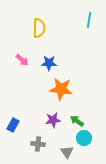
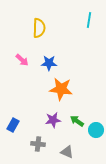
cyan circle: moved 12 px right, 8 px up
gray triangle: rotated 32 degrees counterclockwise
